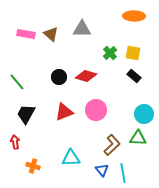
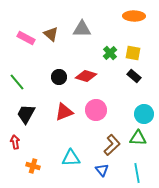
pink rectangle: moved 4 px down; rotated 18 degrees clockwise
cyan line: moved 14 px right
